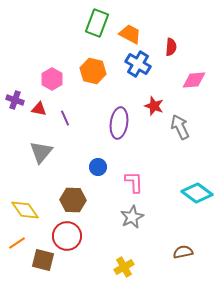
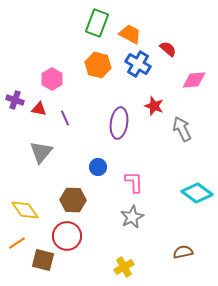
red semicircle: moved 3 px left, 2 px down; rotated 54 degrees counterclockwise
orange hexagon: moved 5 px right, 6 px up
gray arrow: moved 2 px right, 2 px down
